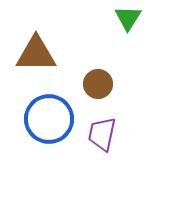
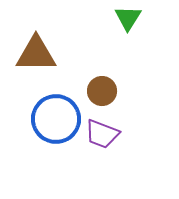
brown circle: moved 4 px right, 7 px down
blue circle: moved 7 px right
purple trapezoid: rotated 81 degrees counterclockwise
